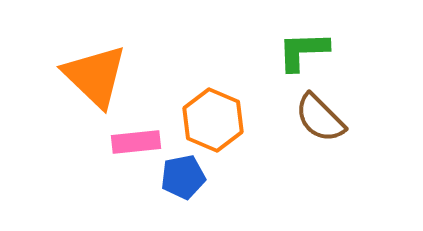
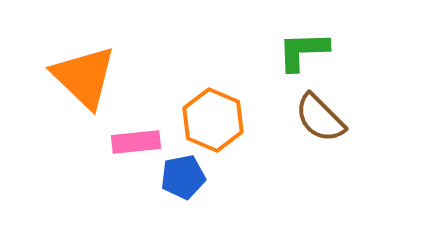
orange triangle: moved 11 px left, 1 px down
